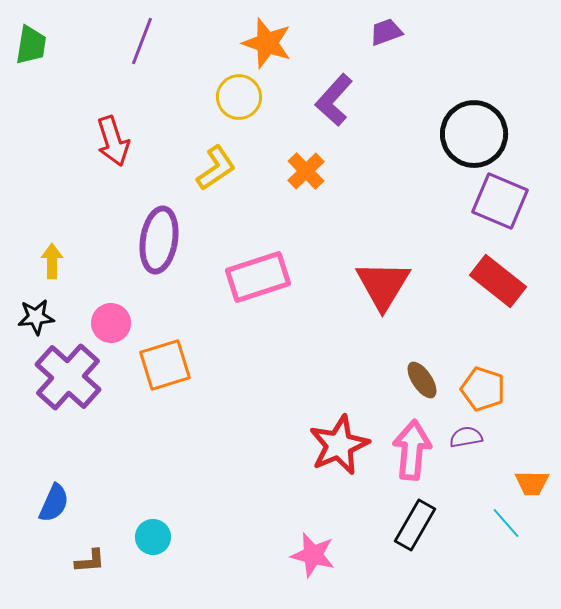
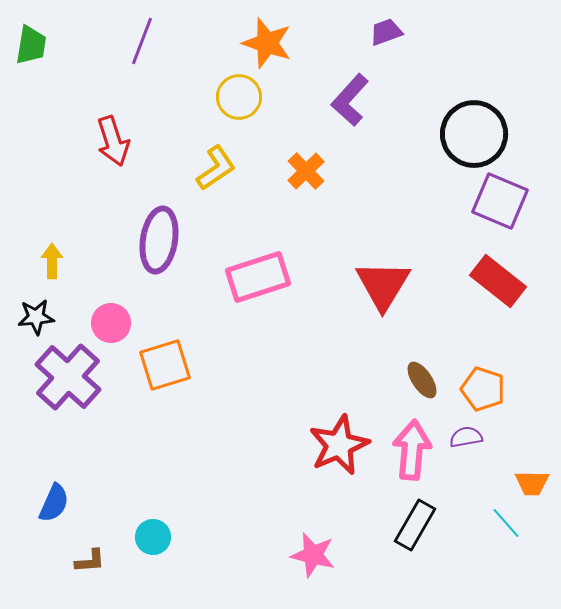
purple L-shape: moved 16 px right
